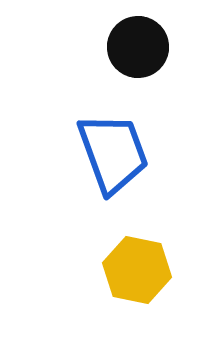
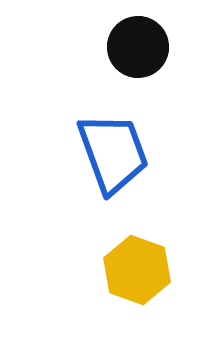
yellow hexagon: rotated 8 degrees clockwise
